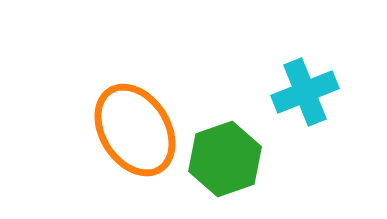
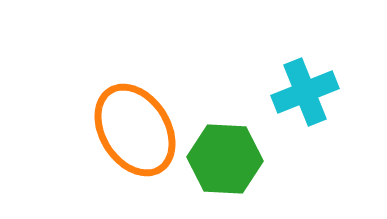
green hexagon: rotated 22 degrees clockwise
